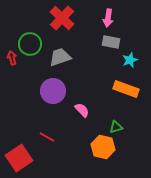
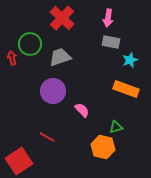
red square: moved 3 px down
